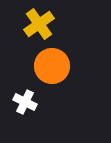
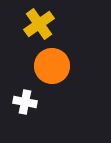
white cross: rotated 15 degrees counterclockwise
